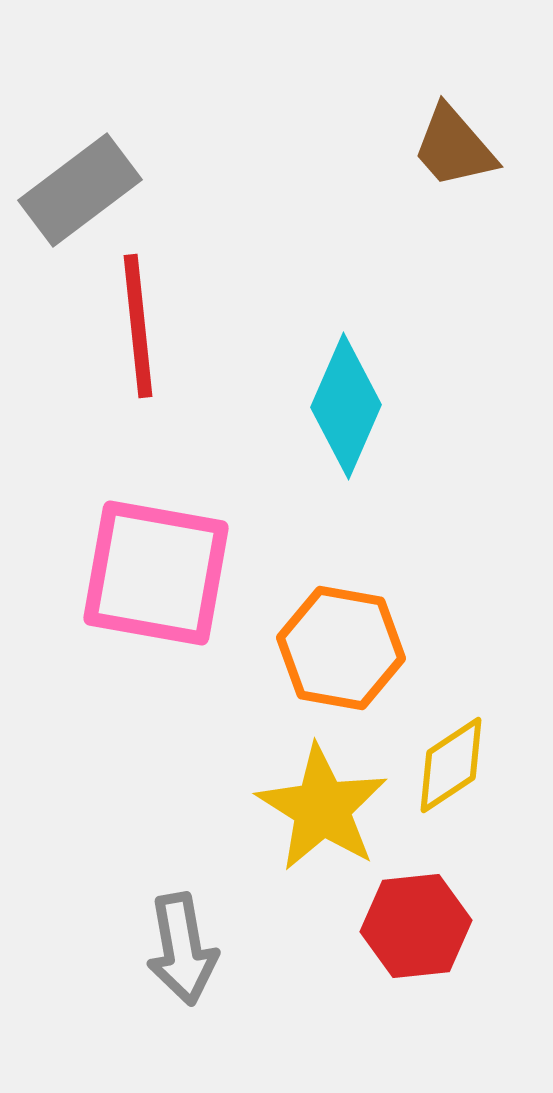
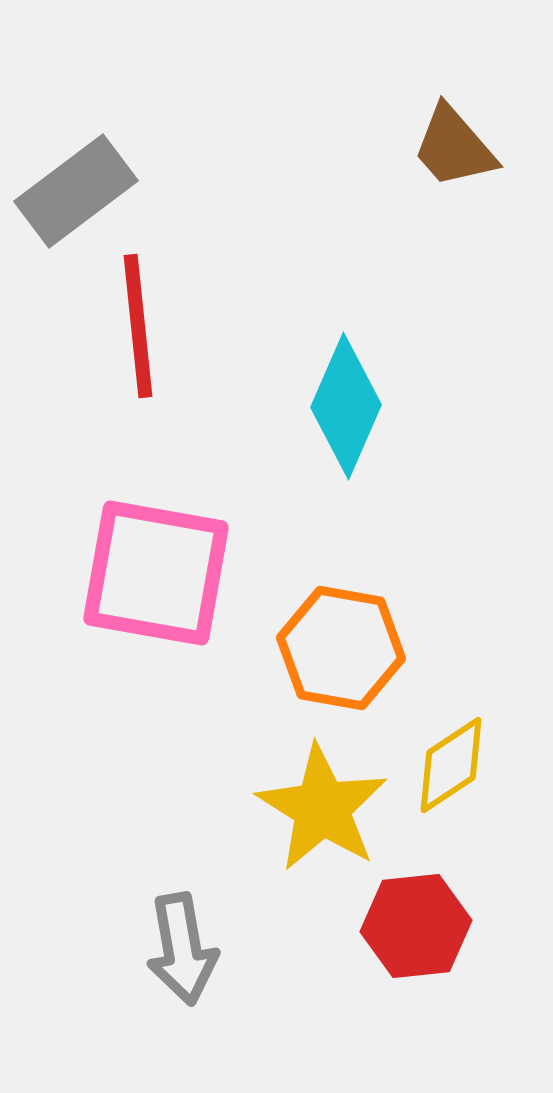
gray rectangle: moved 4 px left, 1 px down
